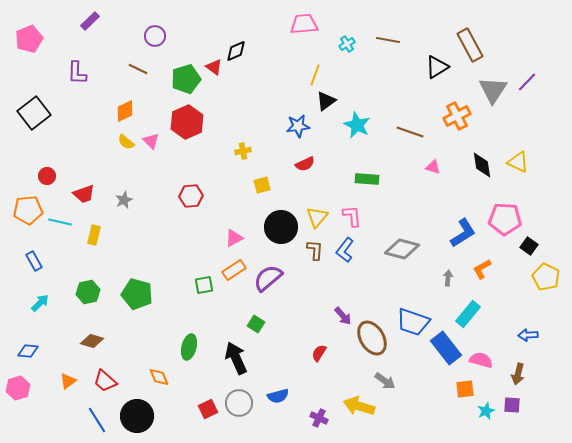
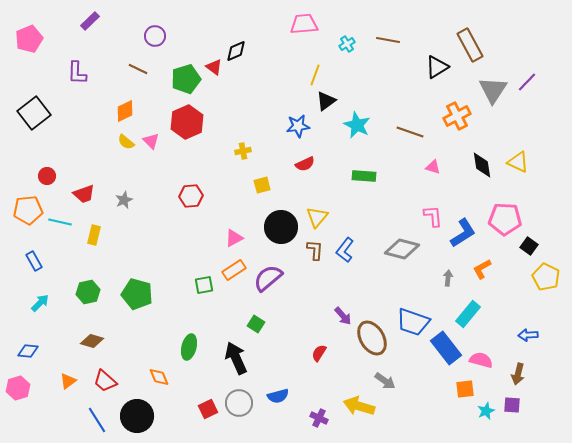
green rectangle at (367, 179): moved 3 px left, 3 px up
pink L-shape at (352, 216): moved 81 px right
